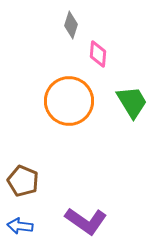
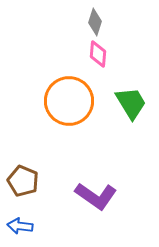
gray diamond: moved 24 px right, 3 px up
green trapezoid: moved 1 px left, 1 px down
purple L-shape: moved 10 px right, 25 px up
